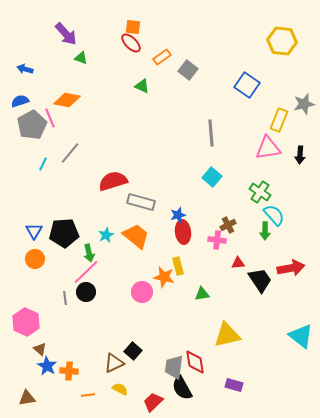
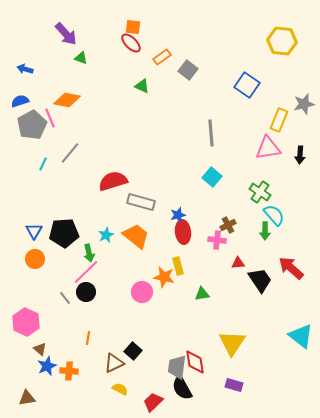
red arrow at (291, 268): rotated 128 degrees counterclockwise
gray line at (65, 298): rotated 32 degrees counterclockwise
yellow triangle at (227, 335): moved 5 px right, 8 px down; rotated 44 degrees counterclockwise
blue star at (47, 366): rotated 18 degrees clockwise
gray trapezoid at (174, 367): moved 3 px right
orange line at (88, 395): moved 57 px up; rotated 72 degrees counterclockwise
